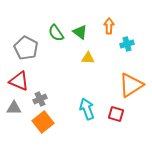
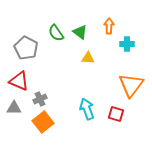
cyan cross: rotated 16 degrees clockwise
orange triangle: rotated 20 degrees counterclockwise
